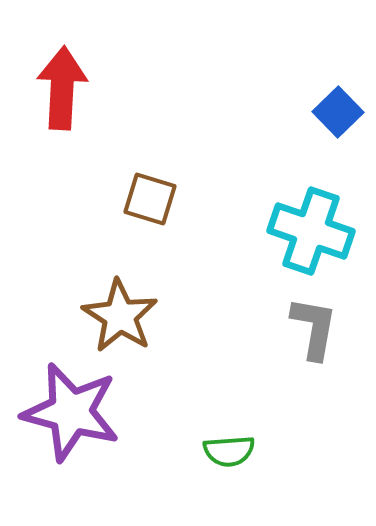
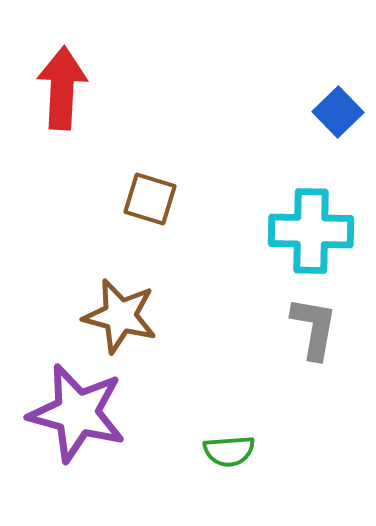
cyan cross: rotated 18 degrees counterclockwise
brown star: rotated 18 degrees counterclockwise
purple star: moved 6 px right, 1 px down
